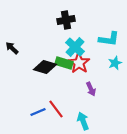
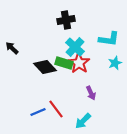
black diamond: rotated 30 degrees clockwise
purple arrow: moved 4 px down
cyan arrow: rotated 114 degrees counterclockwise
